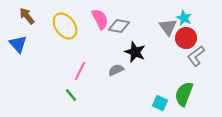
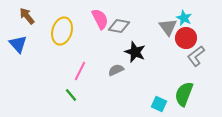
yellow ellipse: moved 3 px left, 5 px down; rotated 52 degrees clockwise
cyan square: moved 1 px left, 1 px down
